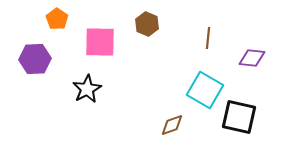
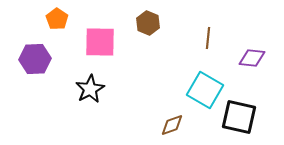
brown hexagon: moved 1 px right, 1 px up
black star: moved 3 px right
